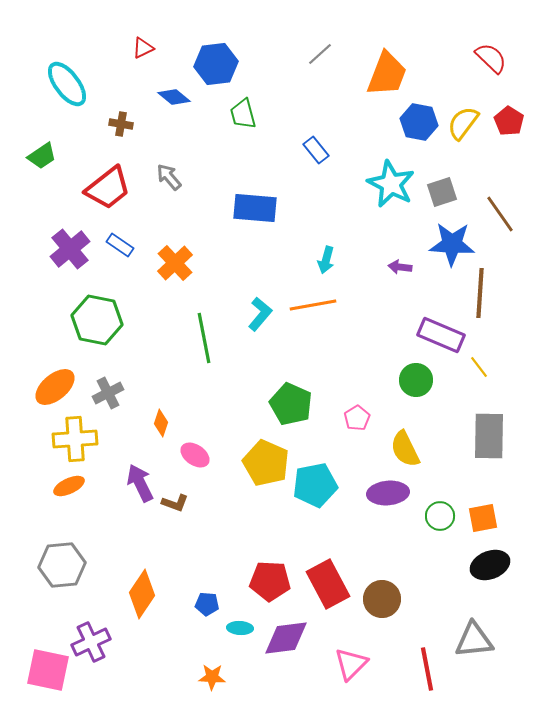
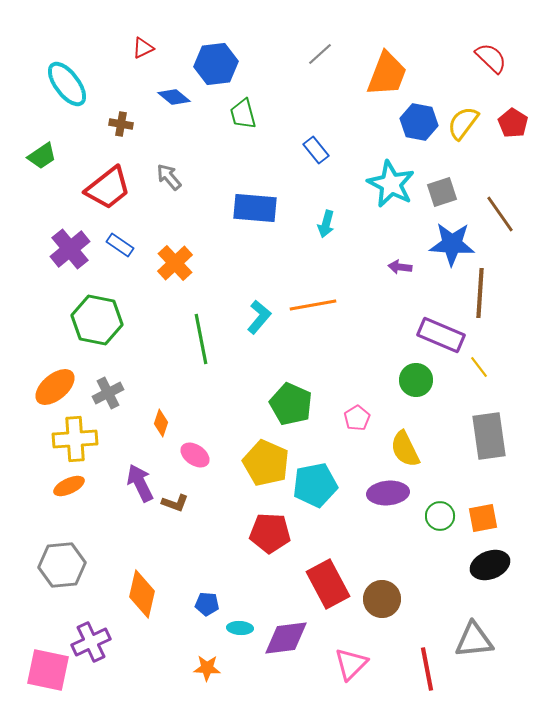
red pentagon at (509, 121): moved 4 px right, 2 px down
cyan arrow at (326, 260): moved 36 px up
cyan L-shape at (260, 314): moved 1 px left, 3 px down
green line at (204, 338): moved 3 px left, 1 px down
gray rectangle at (489, 436): rotated 9 degrees counterclockwise
red pentagon at (270, 581): moved 48 px up
orange diamond at (142, 594): rotated 21 degrees counterclockwise
orange star at (212, 677): moved 5 px left, 9 px up
